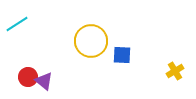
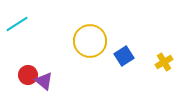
yellow circle: moved 1 px left
blue square: moved 2 px right, 1 px down; rotated 36 degrees counterclockwise
yellow cross: moved 11 px left, 9 px up
red circle: moved 2 px up
